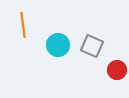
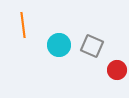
cyan circle: moved 1 px right
